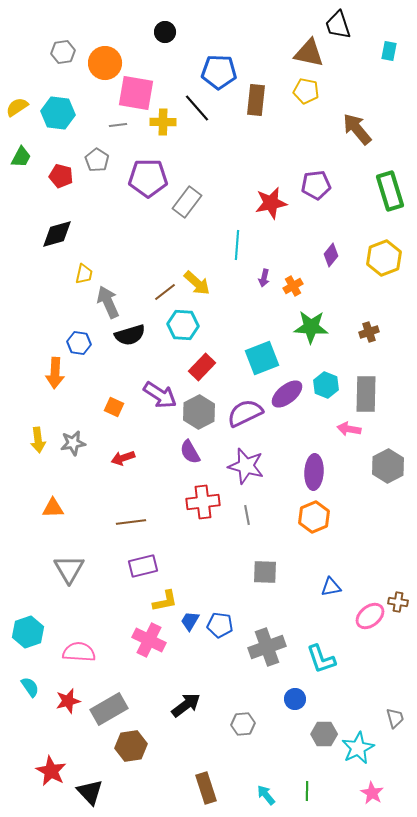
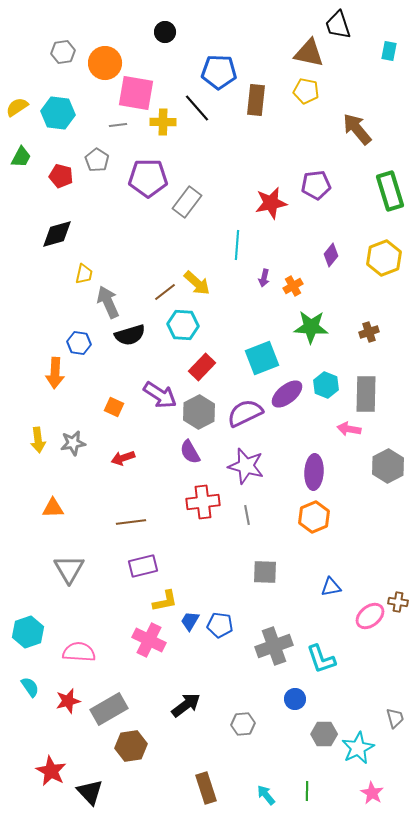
gray cross at (267, 647): moved 7 px right, 1 px up
